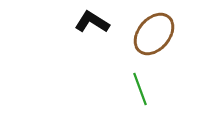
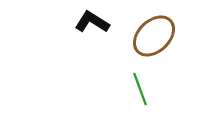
brown ellipse: moved 2 px down; rotated 6 degrees clockwise
